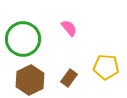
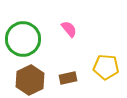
pink semicircle: moved 1 px down
brown rectangle: moved 1 px left; rotated 42 degrees clockwise
